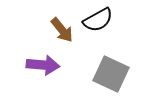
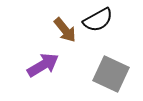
brown arrow: moved 3 px right
purple arrow: rotated 36 degrees counterclockwise
